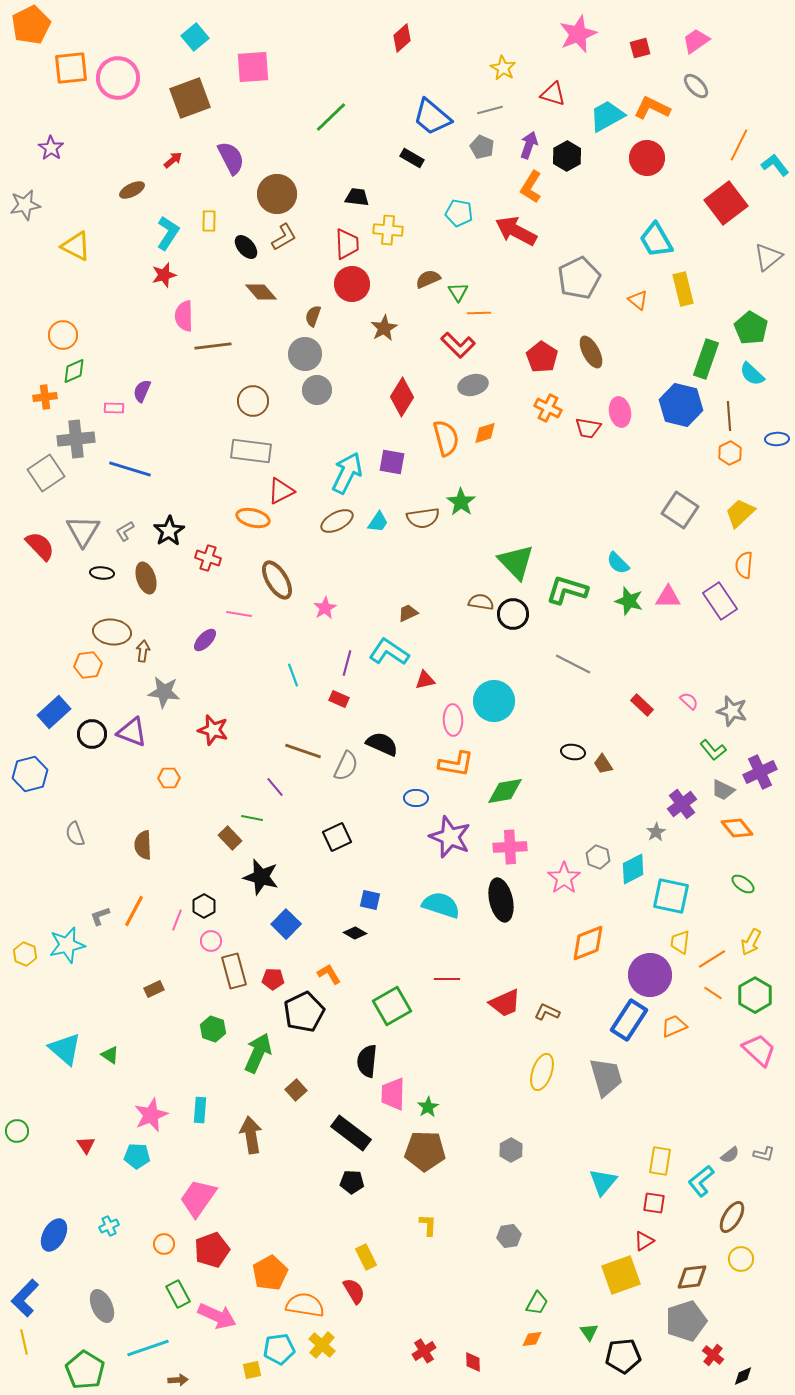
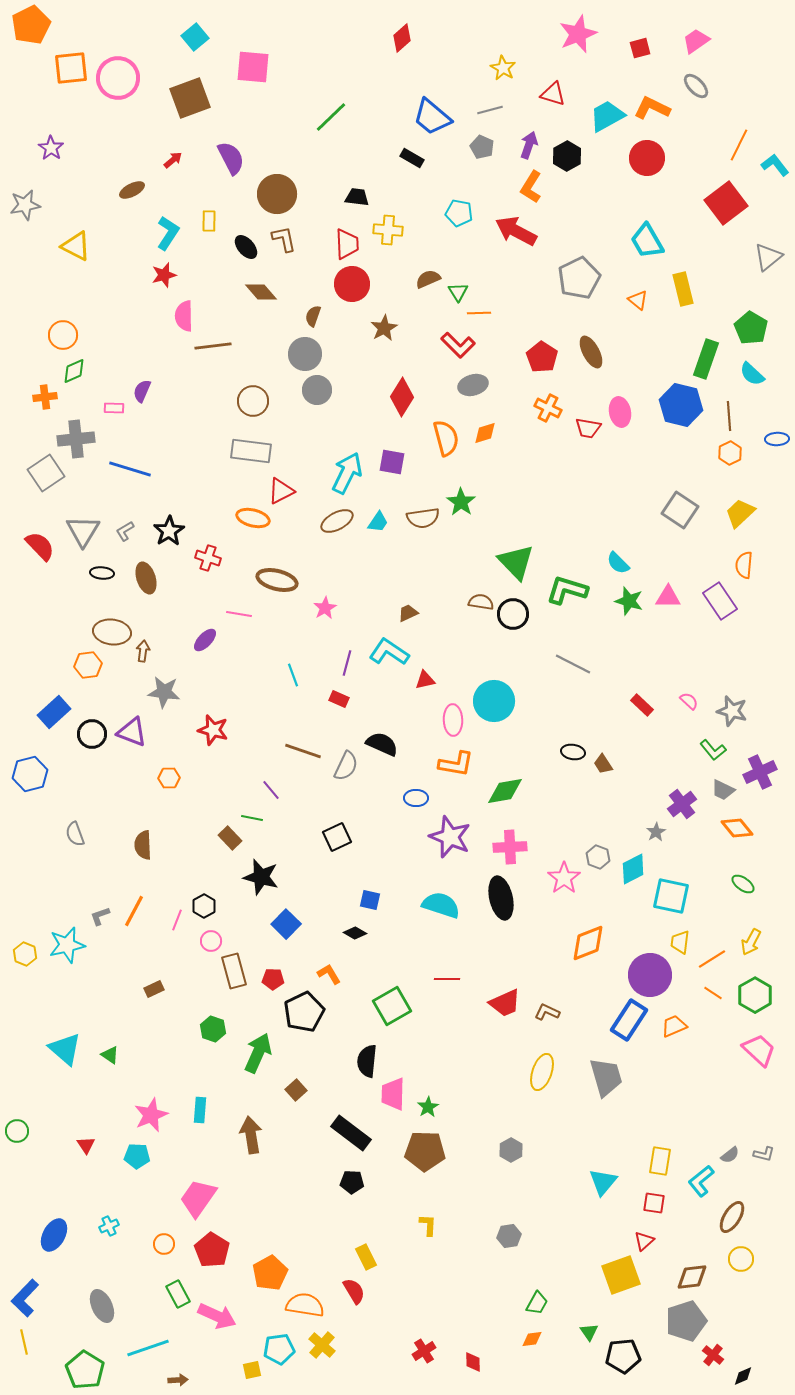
pink square at (253, 67): rotated 9 degrees clockwise
brown L-shape at (284, 237): moved 2 px down; rotated 72 degrees counterclockwise
cyan trapezoid at (656, 240): moved 9 px left, 1 px down
brown ellipse at (277, 580): rotated 45 degrees counterclockwise
purple line at (275, 787): moved 4 px left, 3 px down
black ellipse at (501, 900): moved 2 px up
red triangle at (644, 1241): rotated 10 degrees counterclockwise
red pentagon at (212, 1250): rotated 20 degrees counterclockwise
